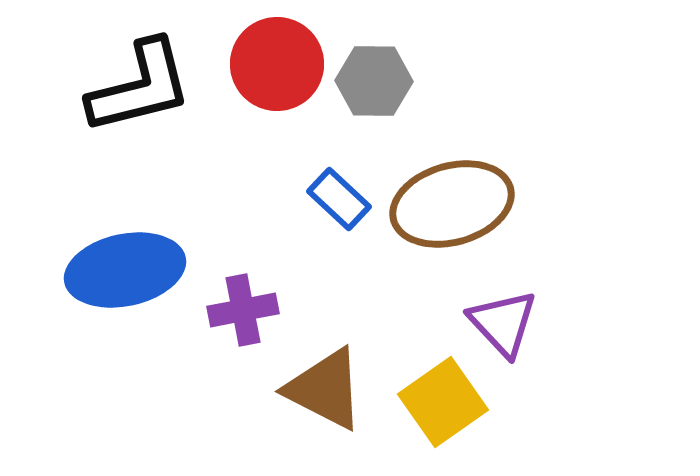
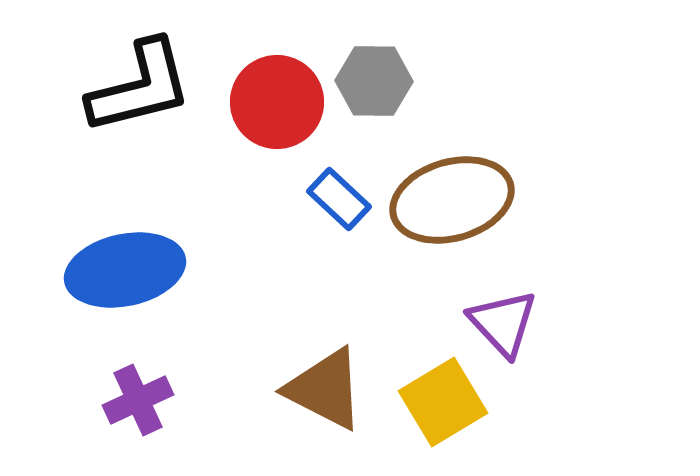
red circle: moved 38 px down
brown ellipse: moved 4 px up
purple cross: moved 105 px left, 90 px down; rotated 14 degrees counterclockwise
yellow square: rotated 4 degrees clockwise
